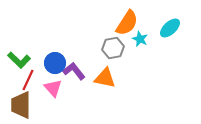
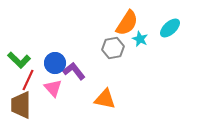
orange triangle: moved 21 px down
